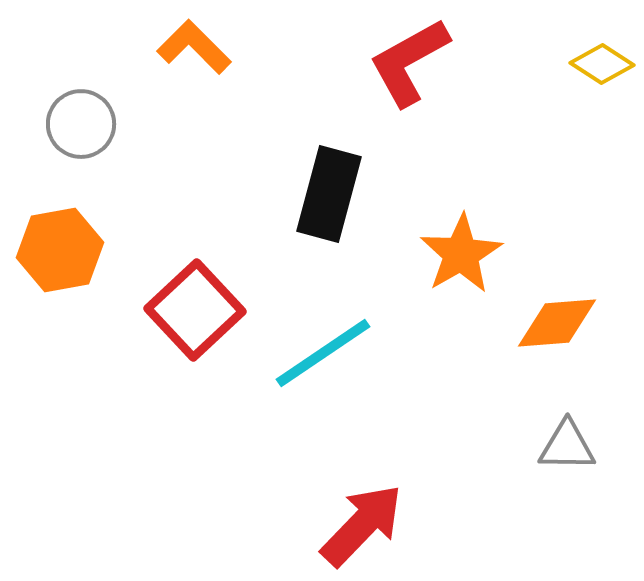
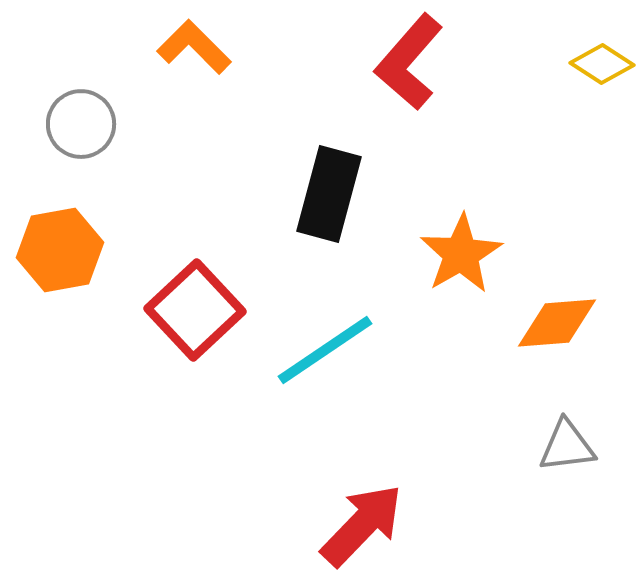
red L-shape: rotated 20 degrees counterclockwise
cyan line: moved 2 px right, 3 px up
gray triangle: rotated 8 degrees counterclockwise
